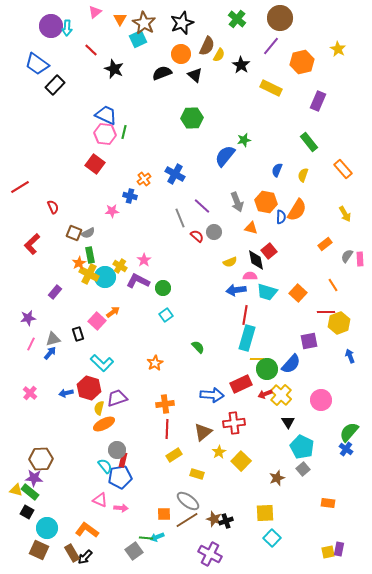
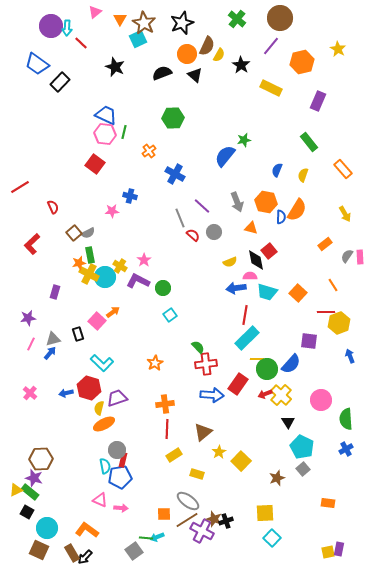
red line at (91, 50): moved 10 px left, 7 px up
orange circle at (181, 54): moved 6 px right
black star at (114, 69): moved 1 px right, 2 px up
black rectangle at (55, 85): moved 5 px right, 3 px up
green hexagon at (192, 118): moved 19 px left
orange cross at (144, 179): moved 5 px right, 28 px up
brown square at (74, 233): rotated 28 degrees clockwise
red semicircle at (197, 236): moved 4 px left, 1 px up
pink rectangle at (360, 259): moved 2 px up
orange star at (79, 263): rotated 16 degrees clockwise
blue arrow at (236, 290): moved 2 px up
purple rectangle at (55, 292): rotated 24 degrees counterclockwise
cyan square at (166, 315): moved 4 px right
cyan rectangle at (247, 338): rotated 30 degrees clockwise
purple square at (309, 341): rotated 18 degrees clockwise
red rectangle at (241, 384): moved 3 px left; rotated 30 degrees counterclockwise
red cross at (234, 423): moved 28 px left, 59 px up
green semicircle at (349, 432): moved 3 px left, 13 px up; rotated 45 degrees counterclockwise
blue cross at (346, 449): rotated 24 degrees clockwise
cyan semicircle at (105, 466): rotated 28 degrees clockwise
purple star at (34, 478): rotated 12 degrees clockwise
yellow triangle at (16, 490): rotated 40 degrees counterclockwise
purple cross at (210, 554): moved 8 px left, 23 px up
